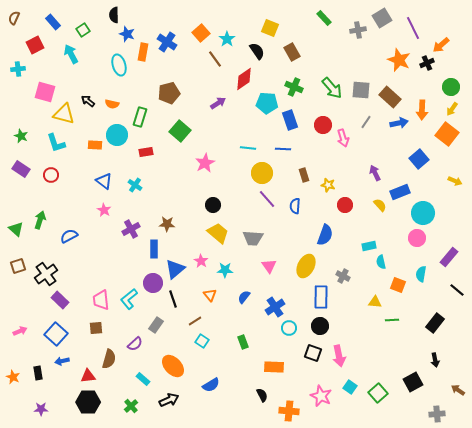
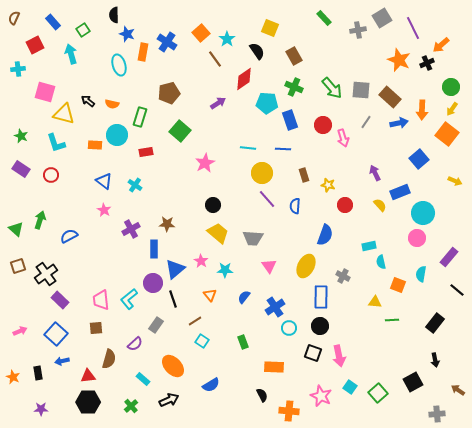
brown rectangle at (292, 52): moved 2 px right, 4 px down
cyan arrow at (71, 54): rotated 12 degrees clockwise
